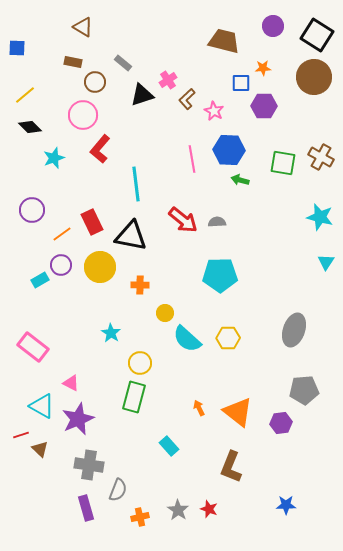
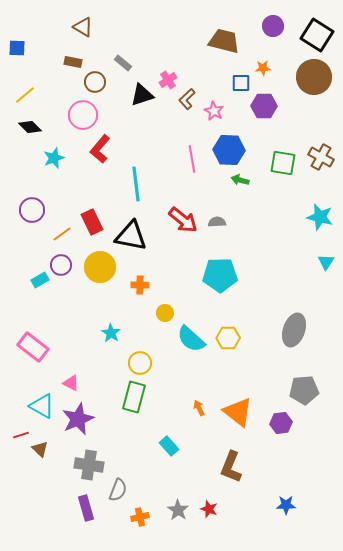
cyan semicircle at (187, 339): moved 4 px right
